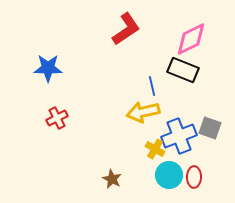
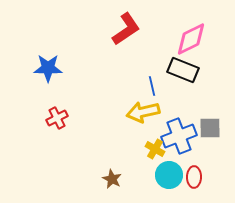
gray square: rotated 20 degrees counterclockwise
